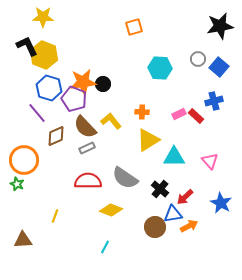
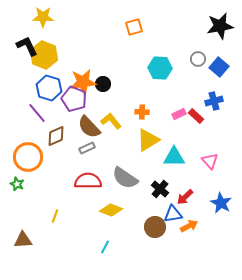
brown semicircle: moved 4 px right
orange circle: moved 4 px right, 3 px up
